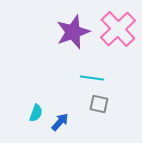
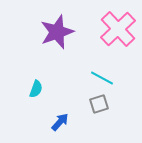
purple star: moved 16 px left
cyan line: moved 10 px right; rotated 20 degrees clockwise
gray square: rotated 30 degrees counterclockwise
cyan semicircle: moved 24 px up
